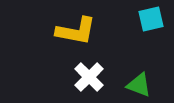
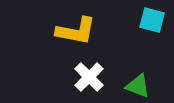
cyan square: moved 1 px right, 1 px down; rotated 28 degrees clockwise
green triangle: moved 1 px left, 1 px down
